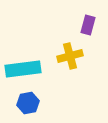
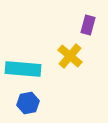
yellow cross: rotated 35 degrees counterclockwise
cyan rectangle: rotated 12 degrees clockwise
